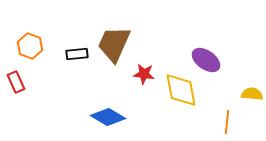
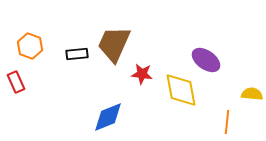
red star: moved 2 px left
blue diamond: rotated 52 degrees counterclockwise
